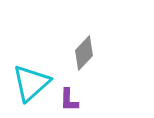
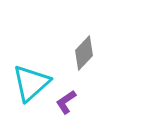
purple L-shape: moved 3 px left, 2 px down; rotated 55 degrees clockwise
